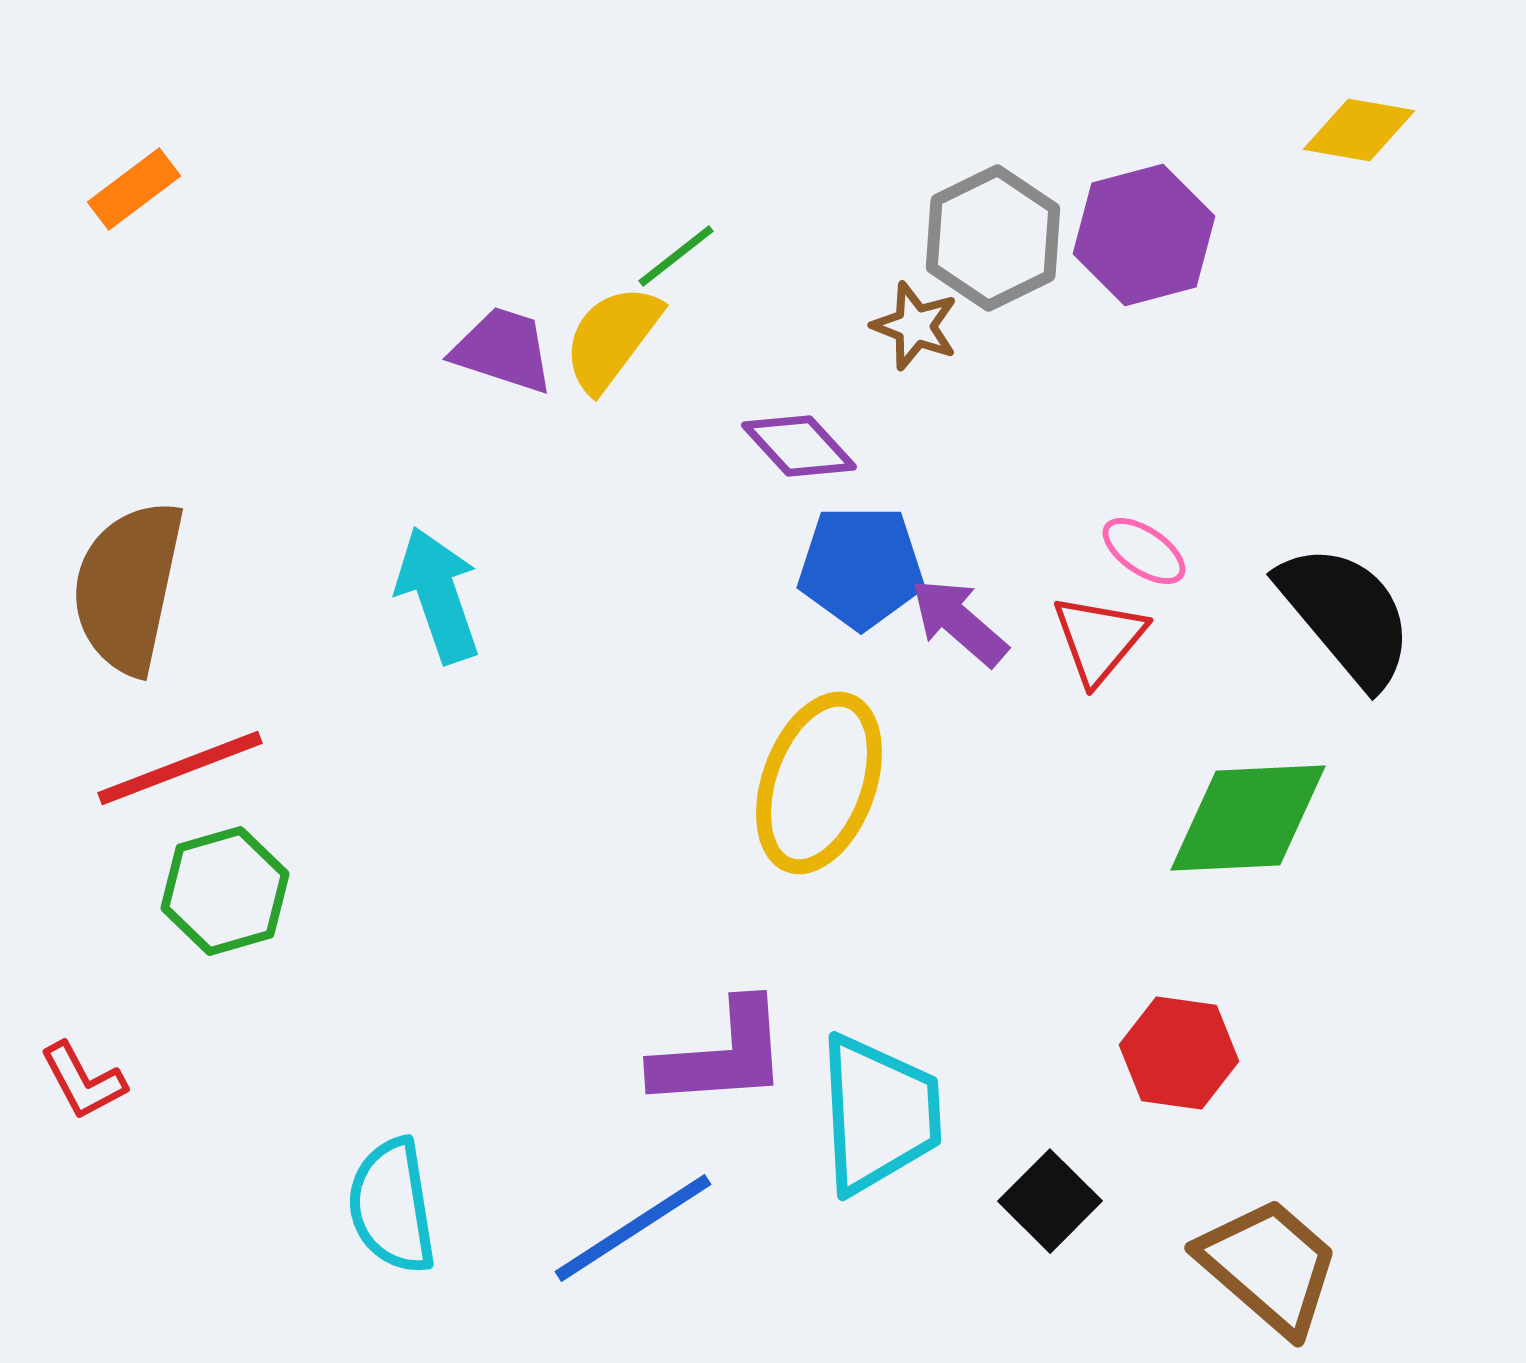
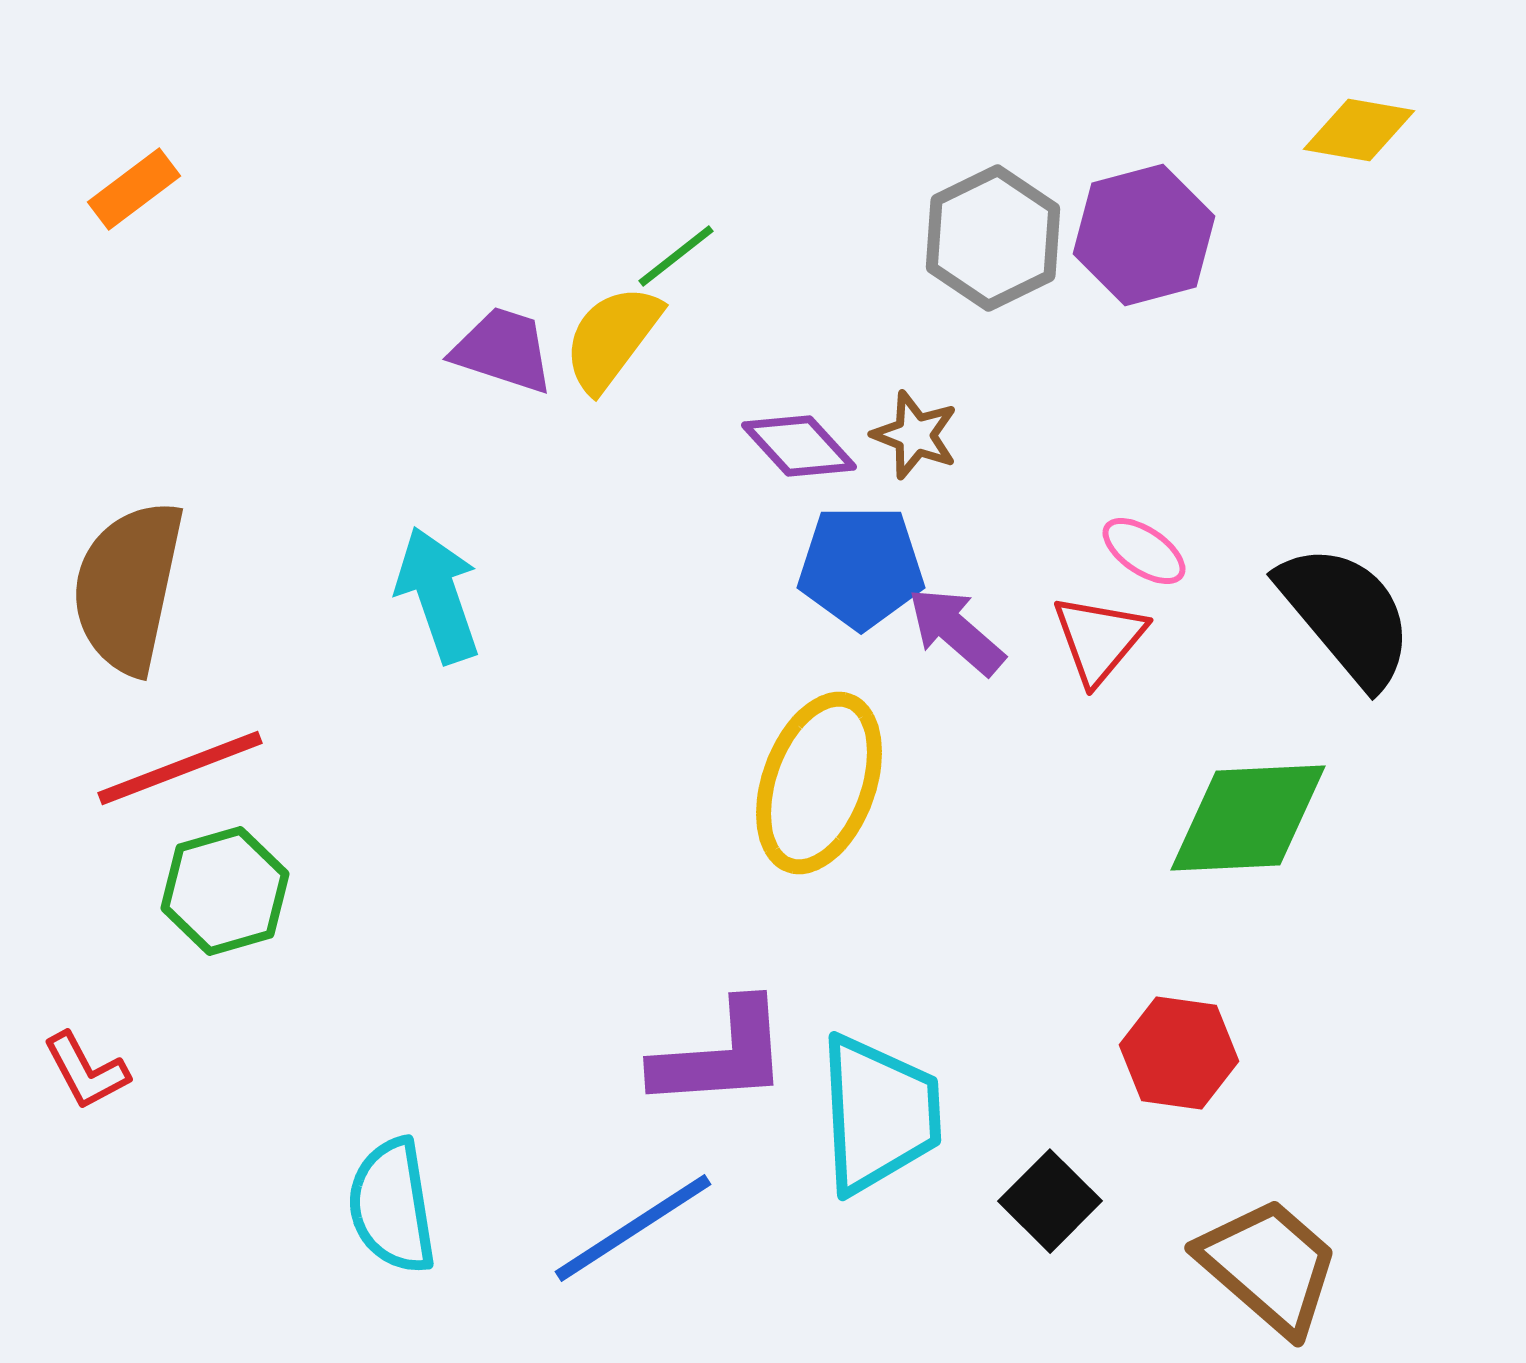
brown star: moved 109 px down
purple arrow: moved 3 px left, 9 px down
red L-shape: moved 3 px right, 10 px up
